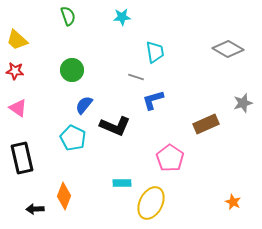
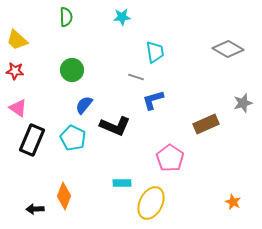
green semicircle: moved 2 px left, 1 px down; rotated 18 degrees clockwise
black rectangle: moved 10 px right, 18 px up; rotated 36 degrees clockwise
